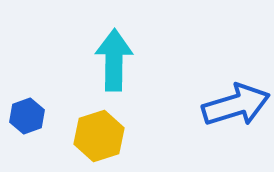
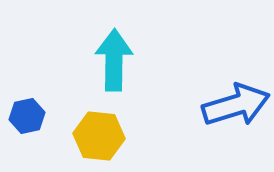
blue hexagon: rotated 8 degrees clockwise
yellow hexagon: rotated 24 degrees clockwise
